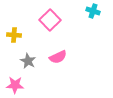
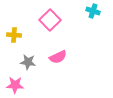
gray star: moved 1 px down; rotated 21 degrees counterclockwise
